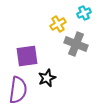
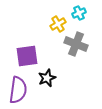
cyan cross: moved 5 px left
